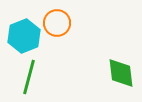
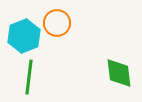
green diamond: moved 2 px left
green line: rotated 8 degrees counterclockwise
